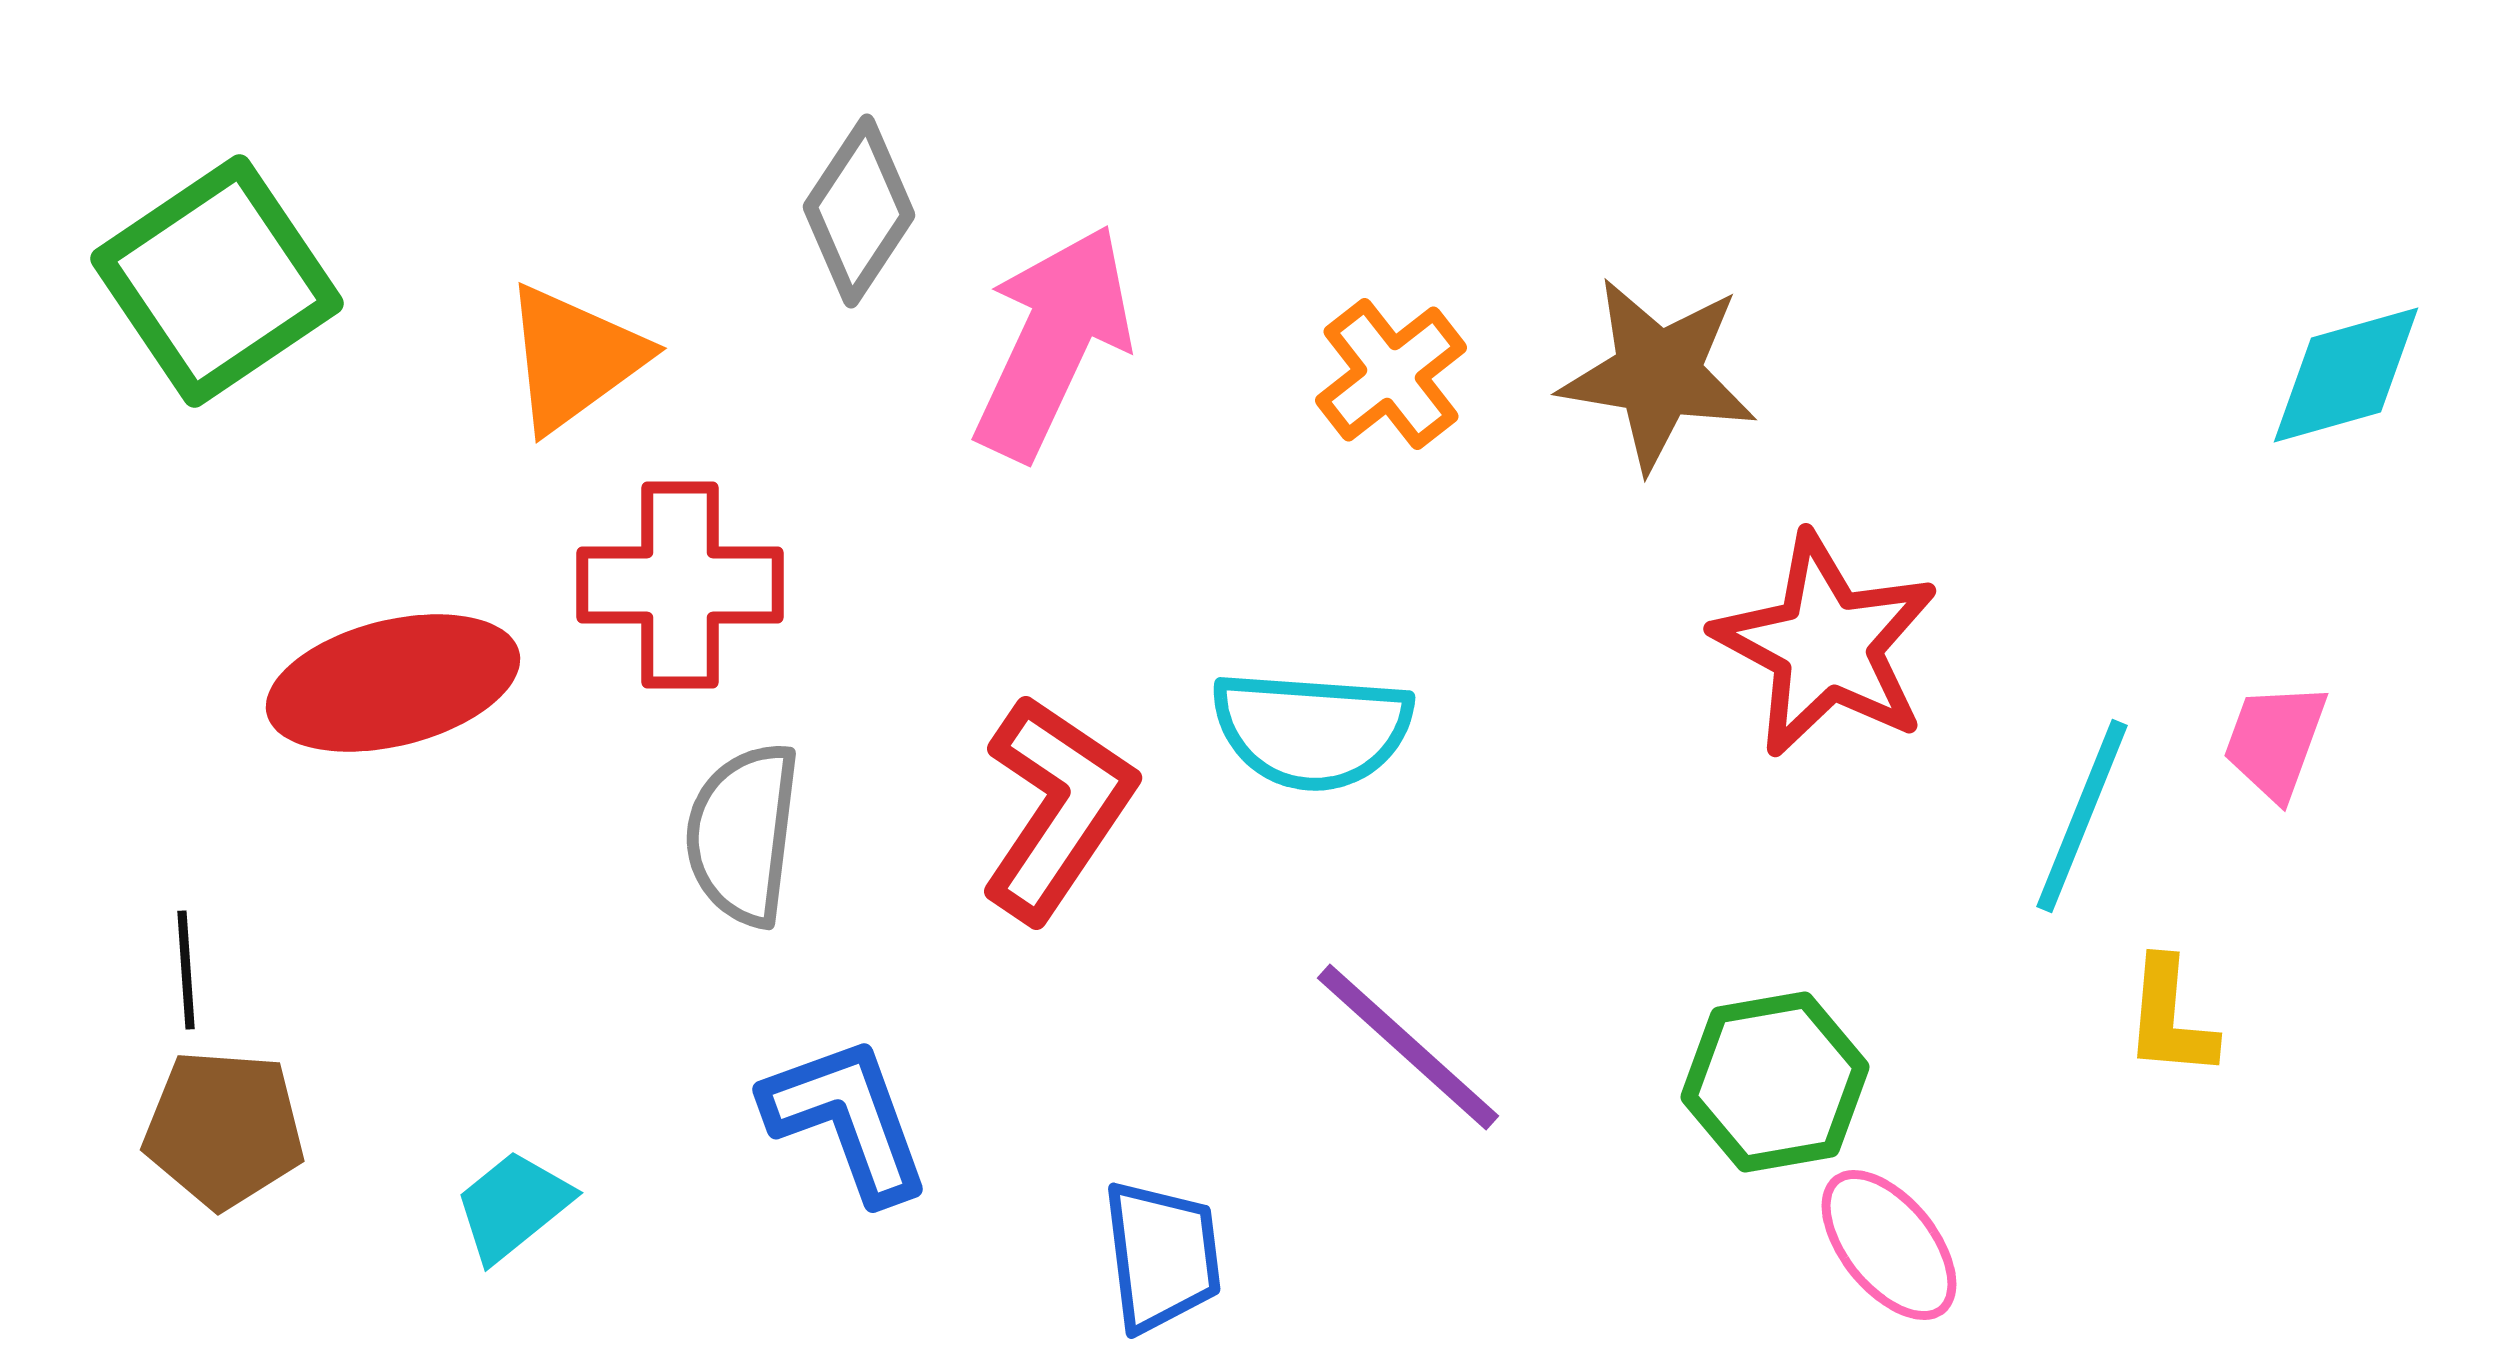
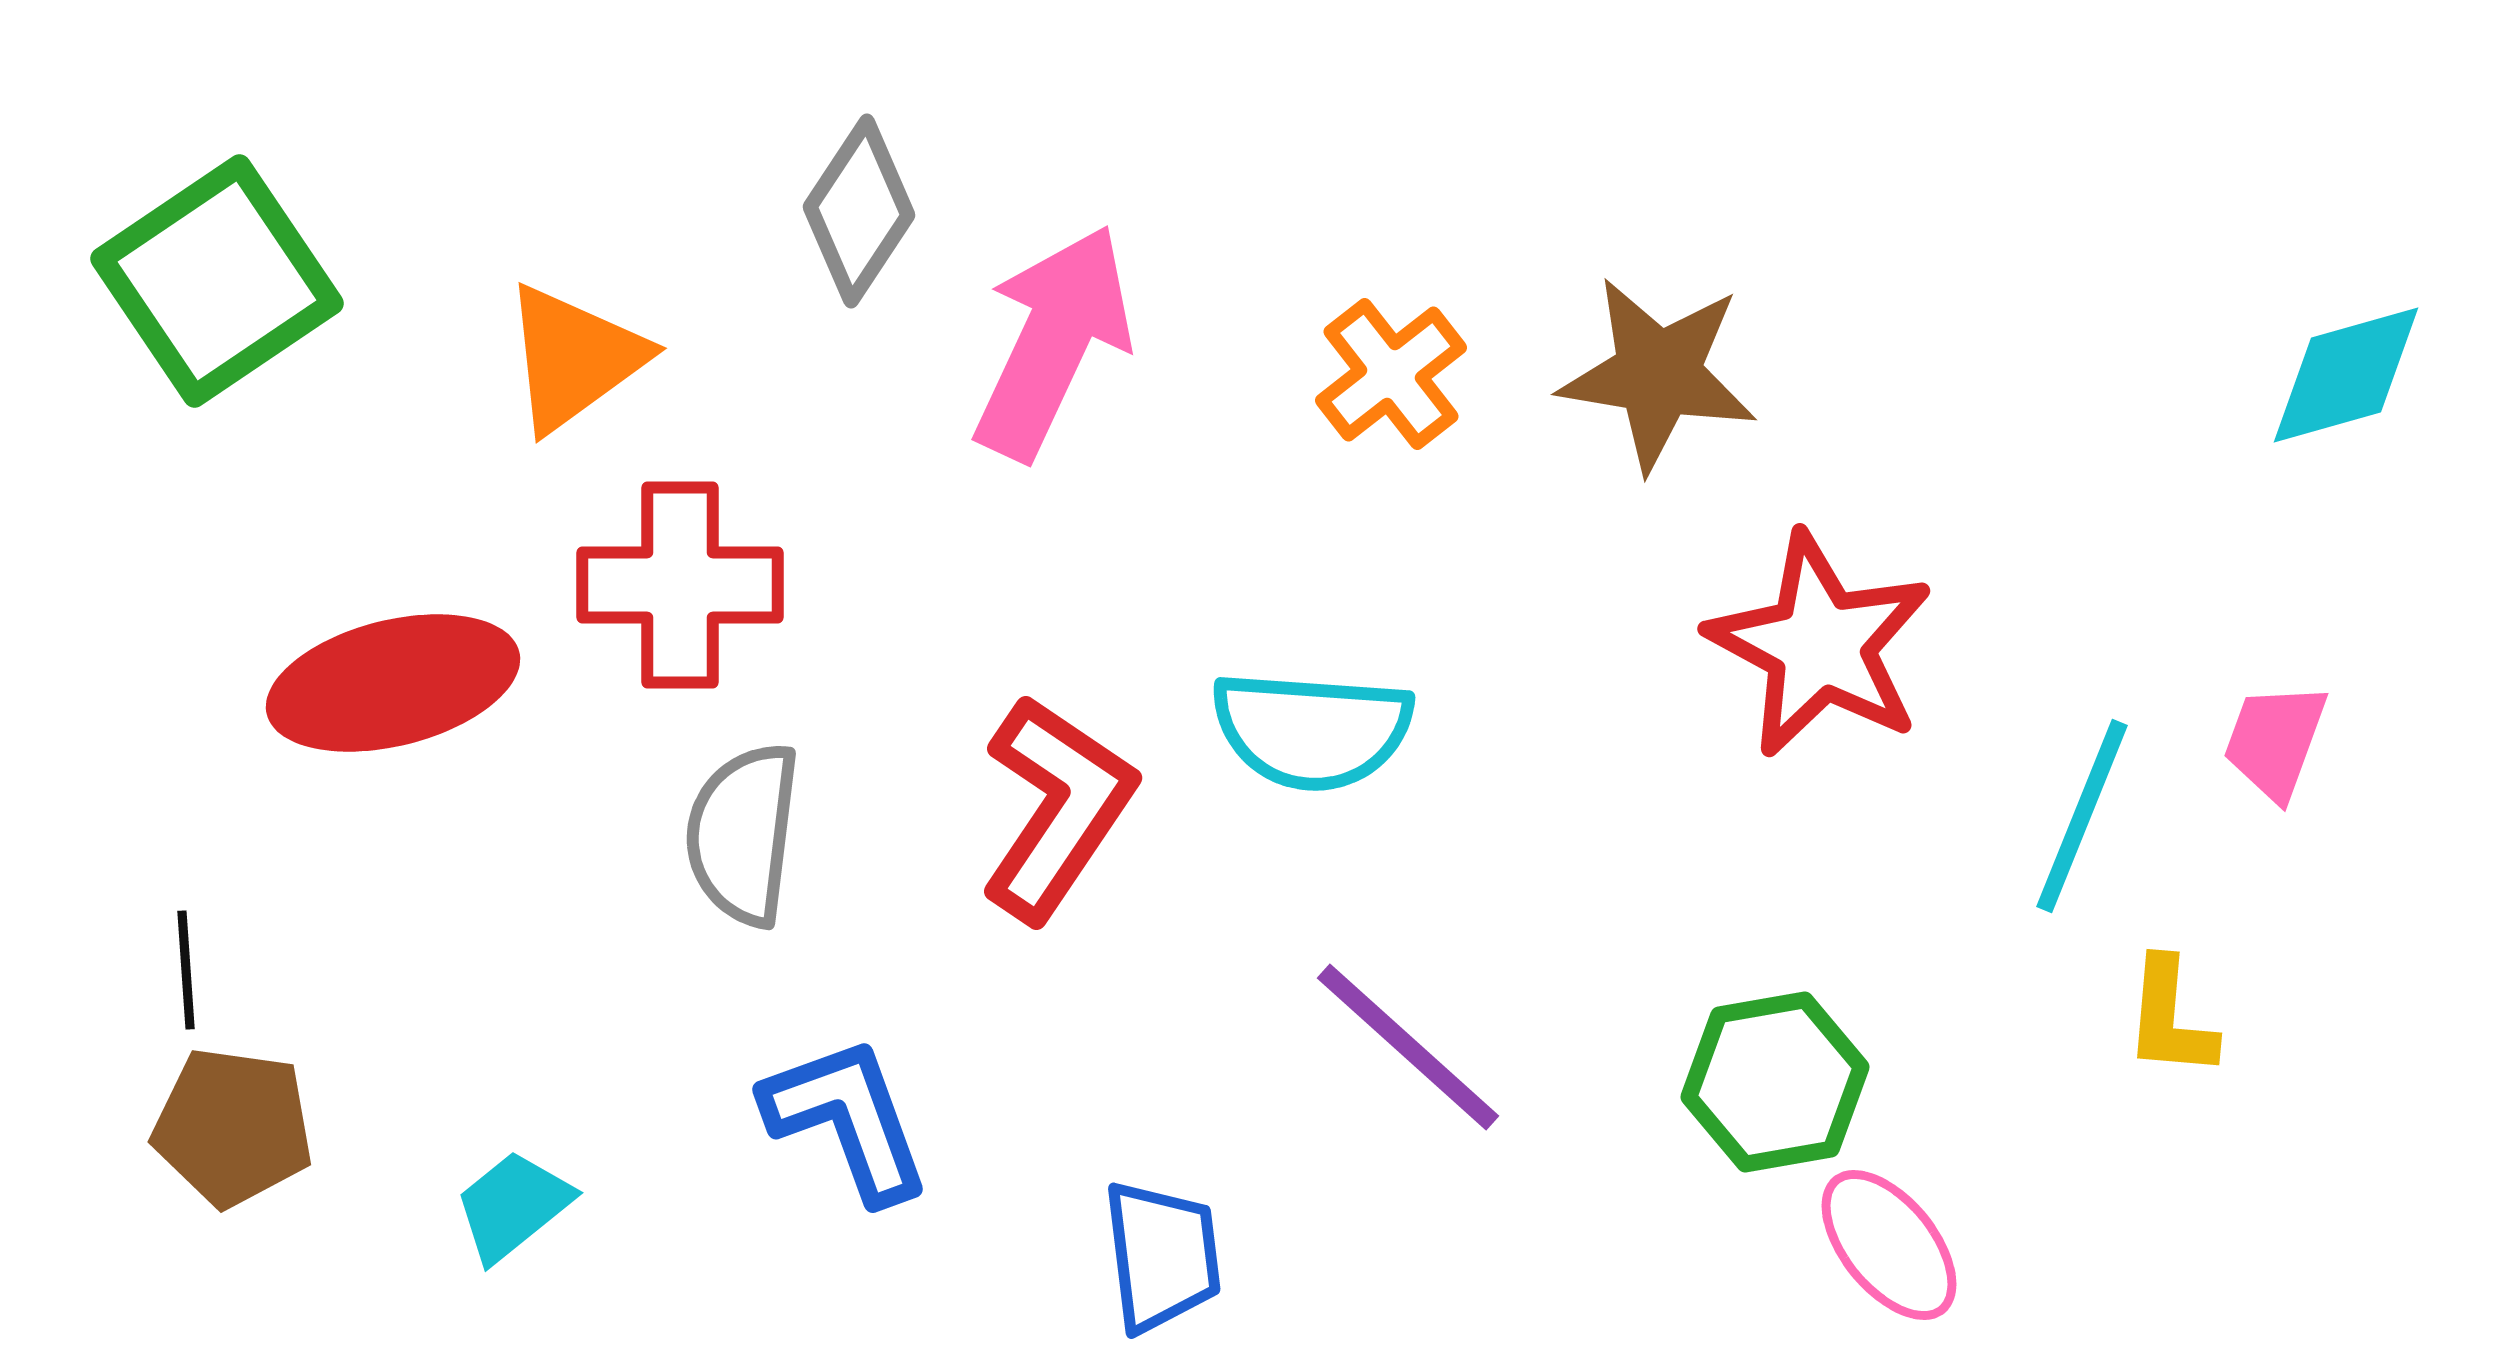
red star: moved 6 px left
brown pentagon: moved 9 px right, 2 px up; rotated 4 degrees clockwise
